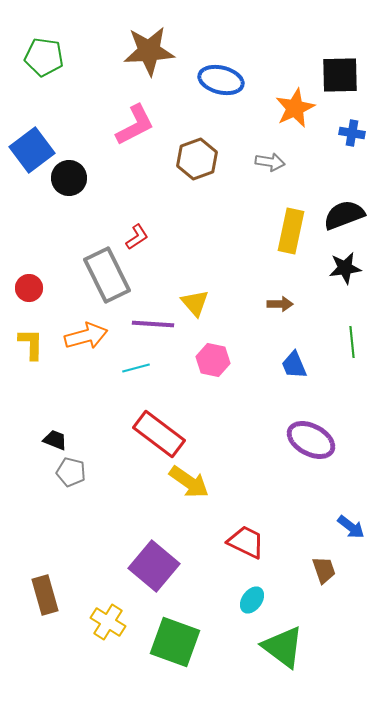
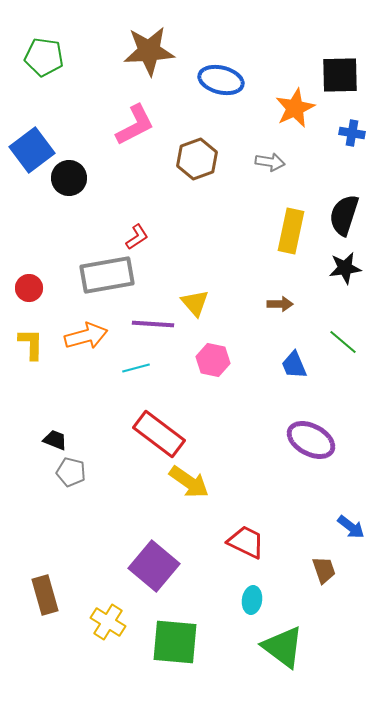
black semicircle: rotated 51 degrees counterclockwise
gray rectangle: rotated 74 degrees counterclockwise
green line: moved 9 px left; rotated 44 degrees counterclockwise
cyan ellipse: rotated 28 degrees counterclockwise
green square: rotated 15 degrees counterclockwise
